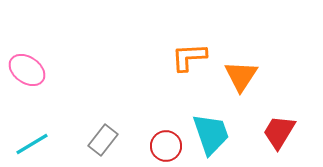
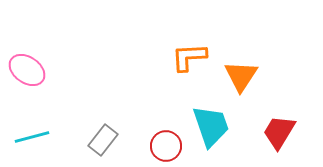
cyan trapezoid: moved 8 px up
cyan line: moved 7 px up; rotated 16 degrees clockwise
